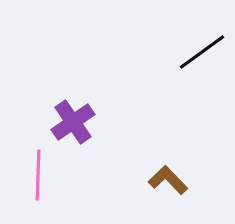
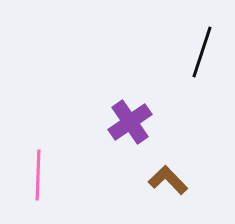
black line: rotated 36 degrees counterclockwise
purple cross: moved 57 px right
